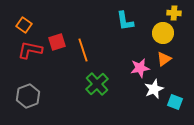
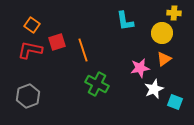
orange square: moved 8 px right
yellow circle: moved 1 px left
green cross: rotated 20 degrees counterclockwise
